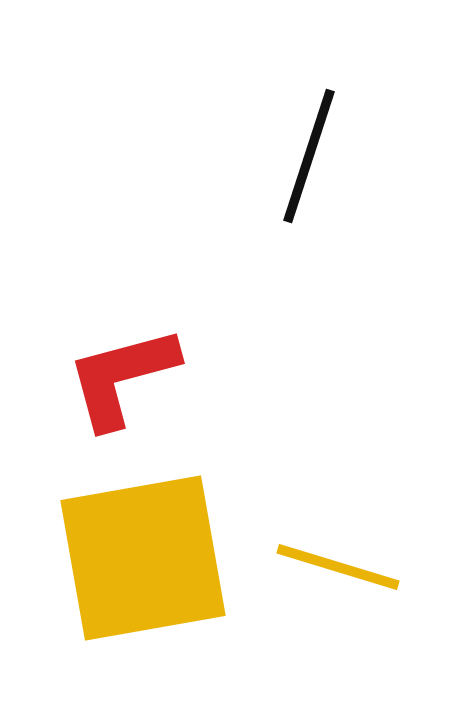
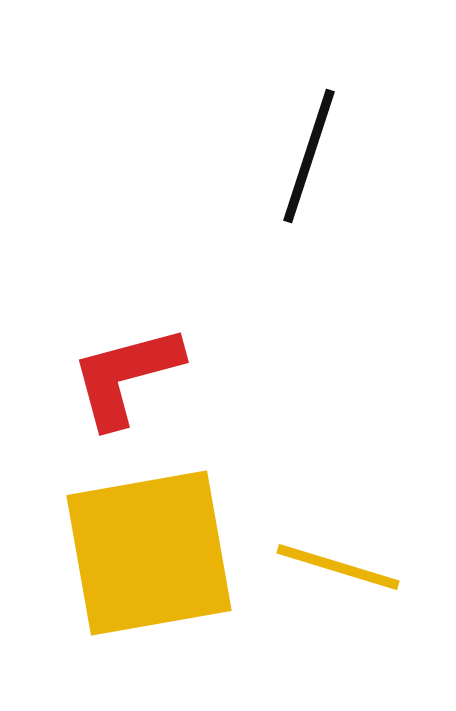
red L-shape: moved 4 px right, 1 px up
yellow square: moved 6 px right, 5 px up
